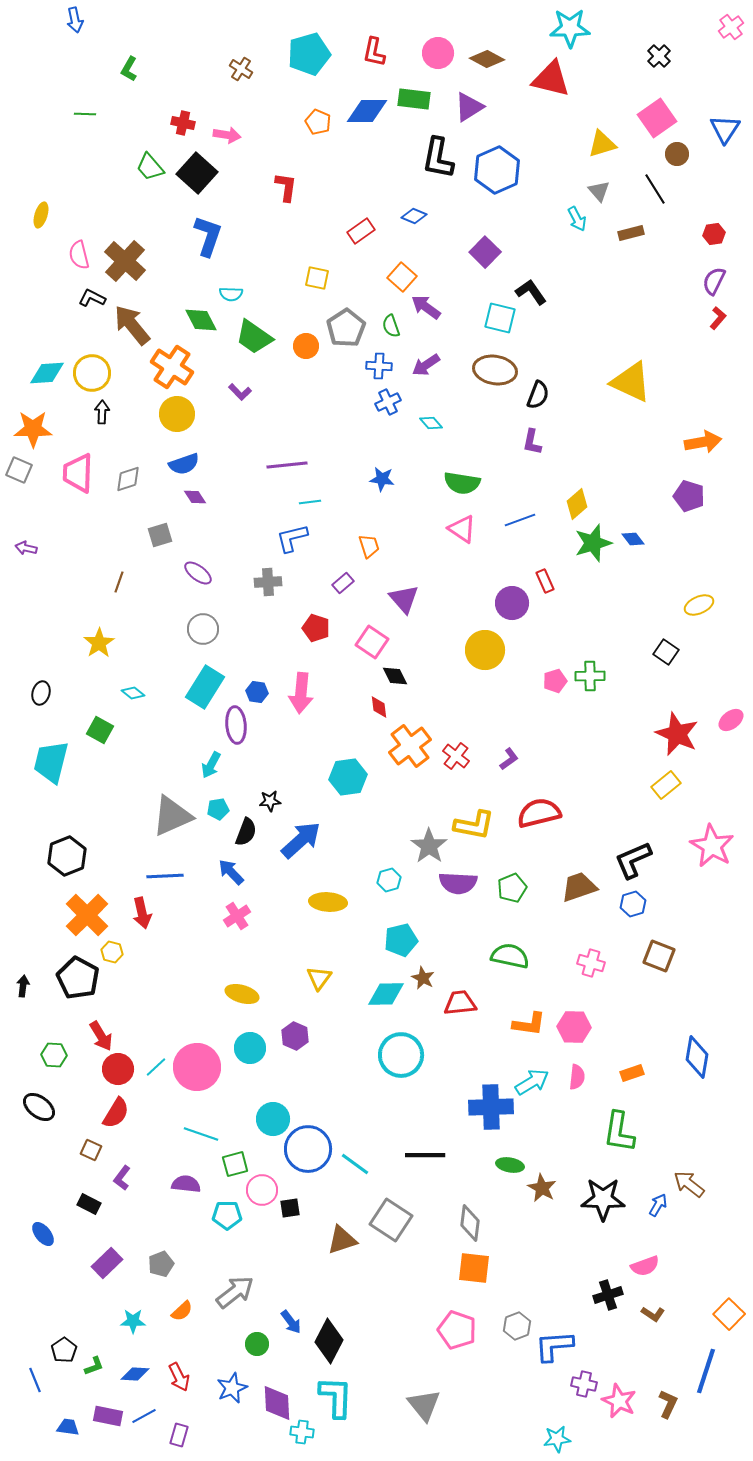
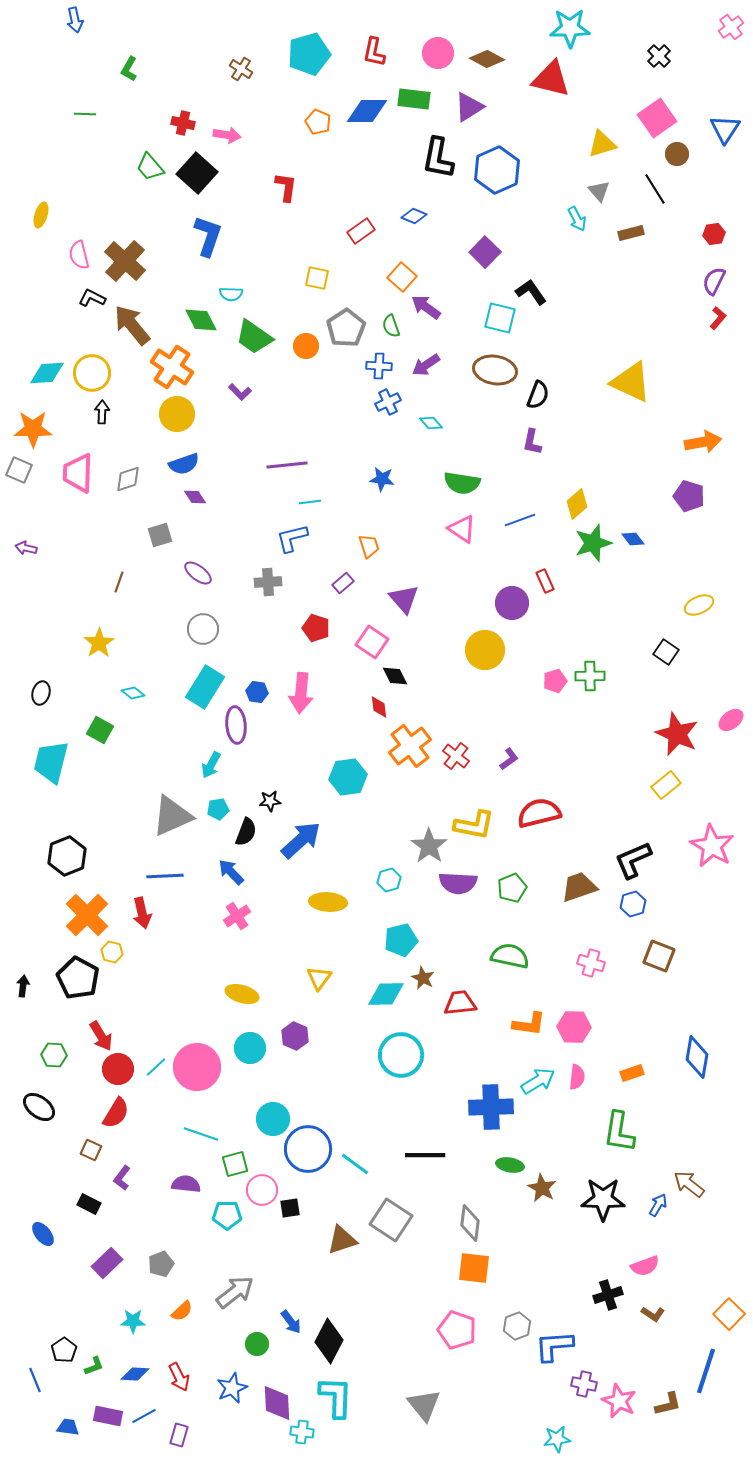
cyan arrow at (532, 1082): moved 6 px right, 1 px up
brown L-shape at (668, 1404): rotated 52 degrees clockwise
